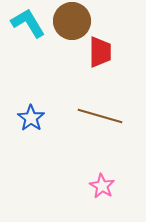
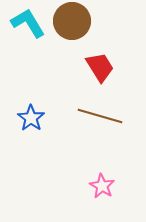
red trapezoid: moved 15 px down; rotated 32 degrees counterclockwise
